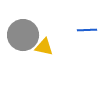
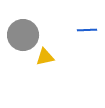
yellow triangle: moved 1 px right, 10 px down; rotated 24 degrees counterclockwise
